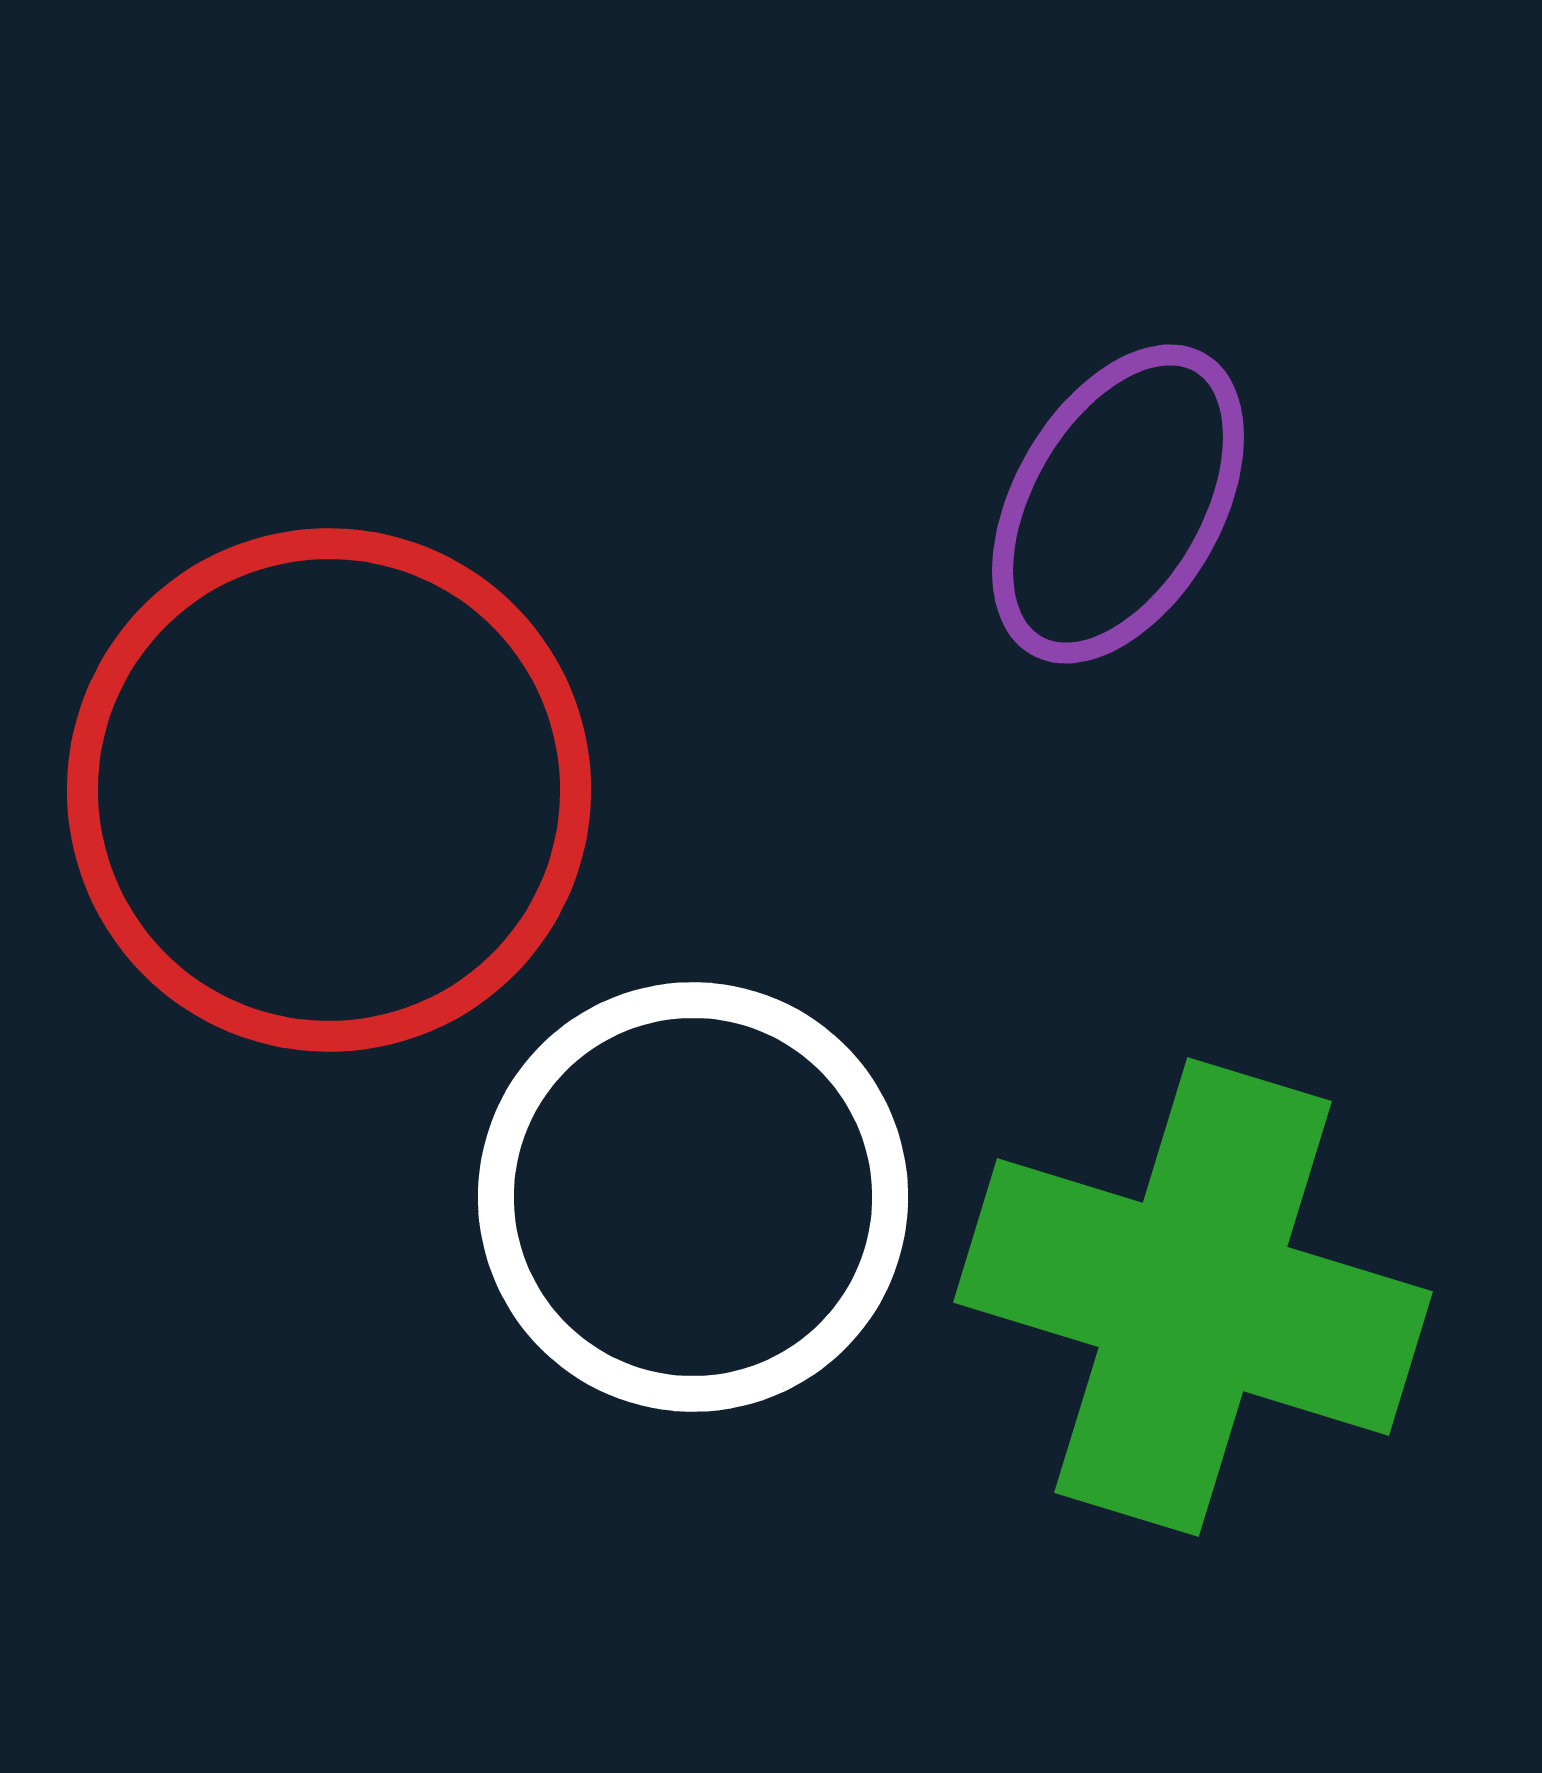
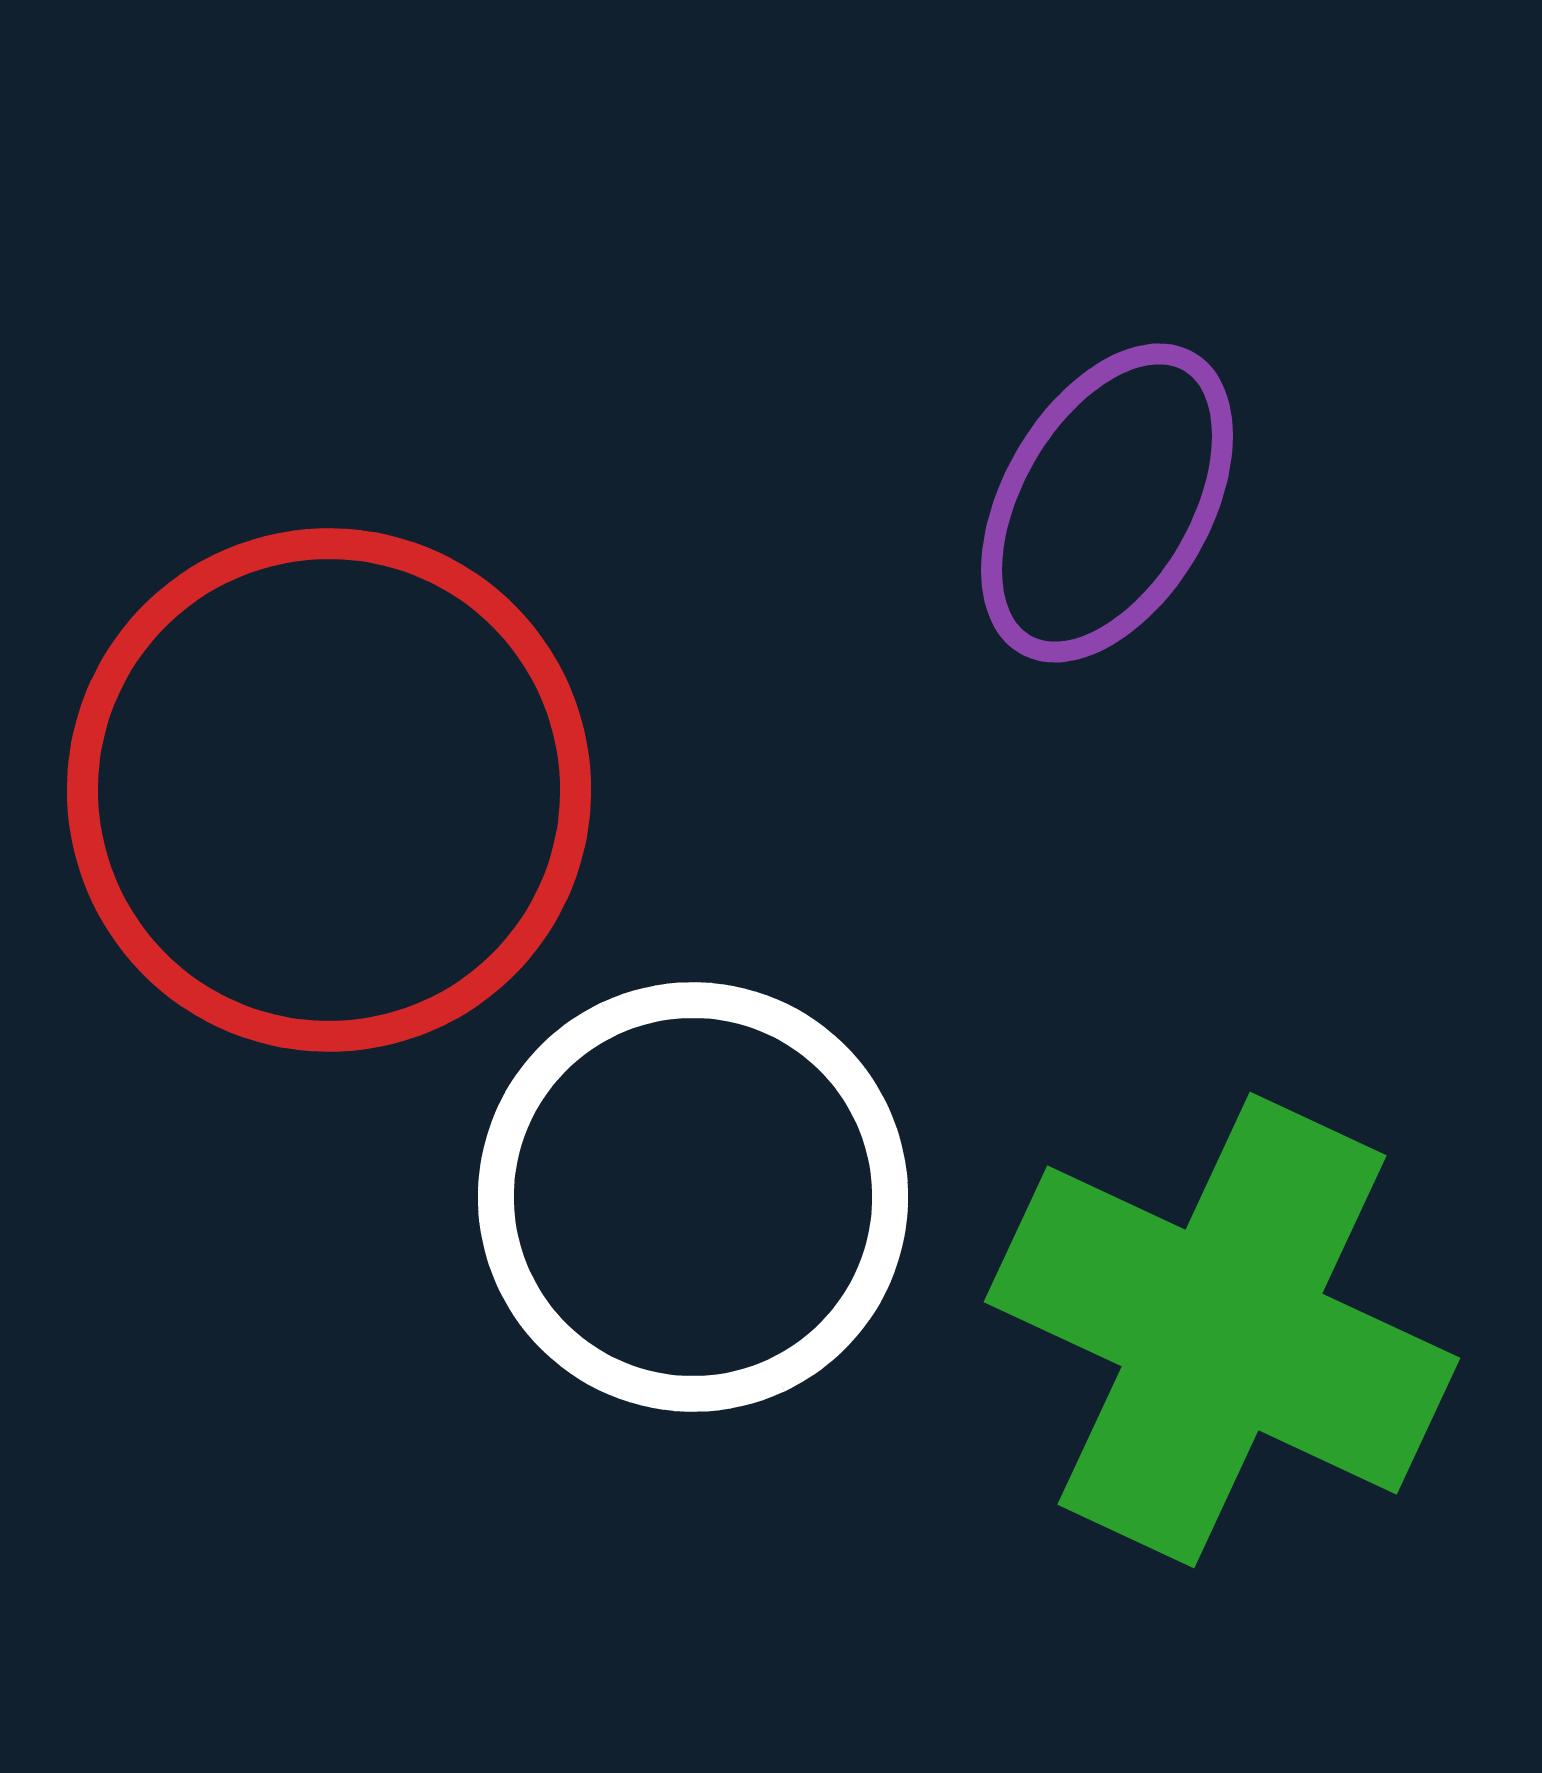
purple ellipse: moved 11 px left, 1 px up
green cross: moved 29 px right, 33 px down; rotated 8 degrees clockwise
